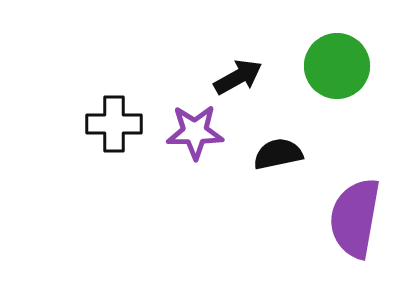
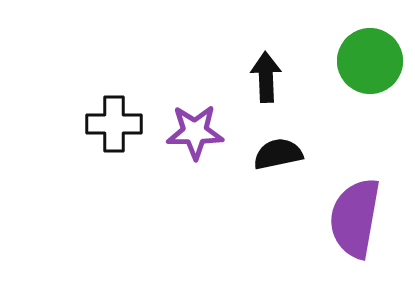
green circle: moved 33 px right, 5 px up
black arrow: moved 28 px right; rotated 63 degrees counterclockwise
